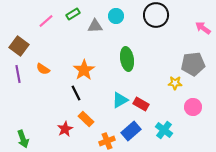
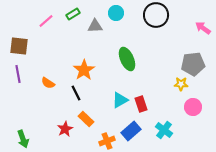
cyan circle: moved 3 px up
brown square: rotated 30 degrees counterclockwise
green ellipse: rotated 15 degrees counterclockwise
orange semicircle: moved 5 px right, 14 px down
yellow star: moved 6 px right, 1 px down
red rectangle: rotated 42 degrees clockwise
